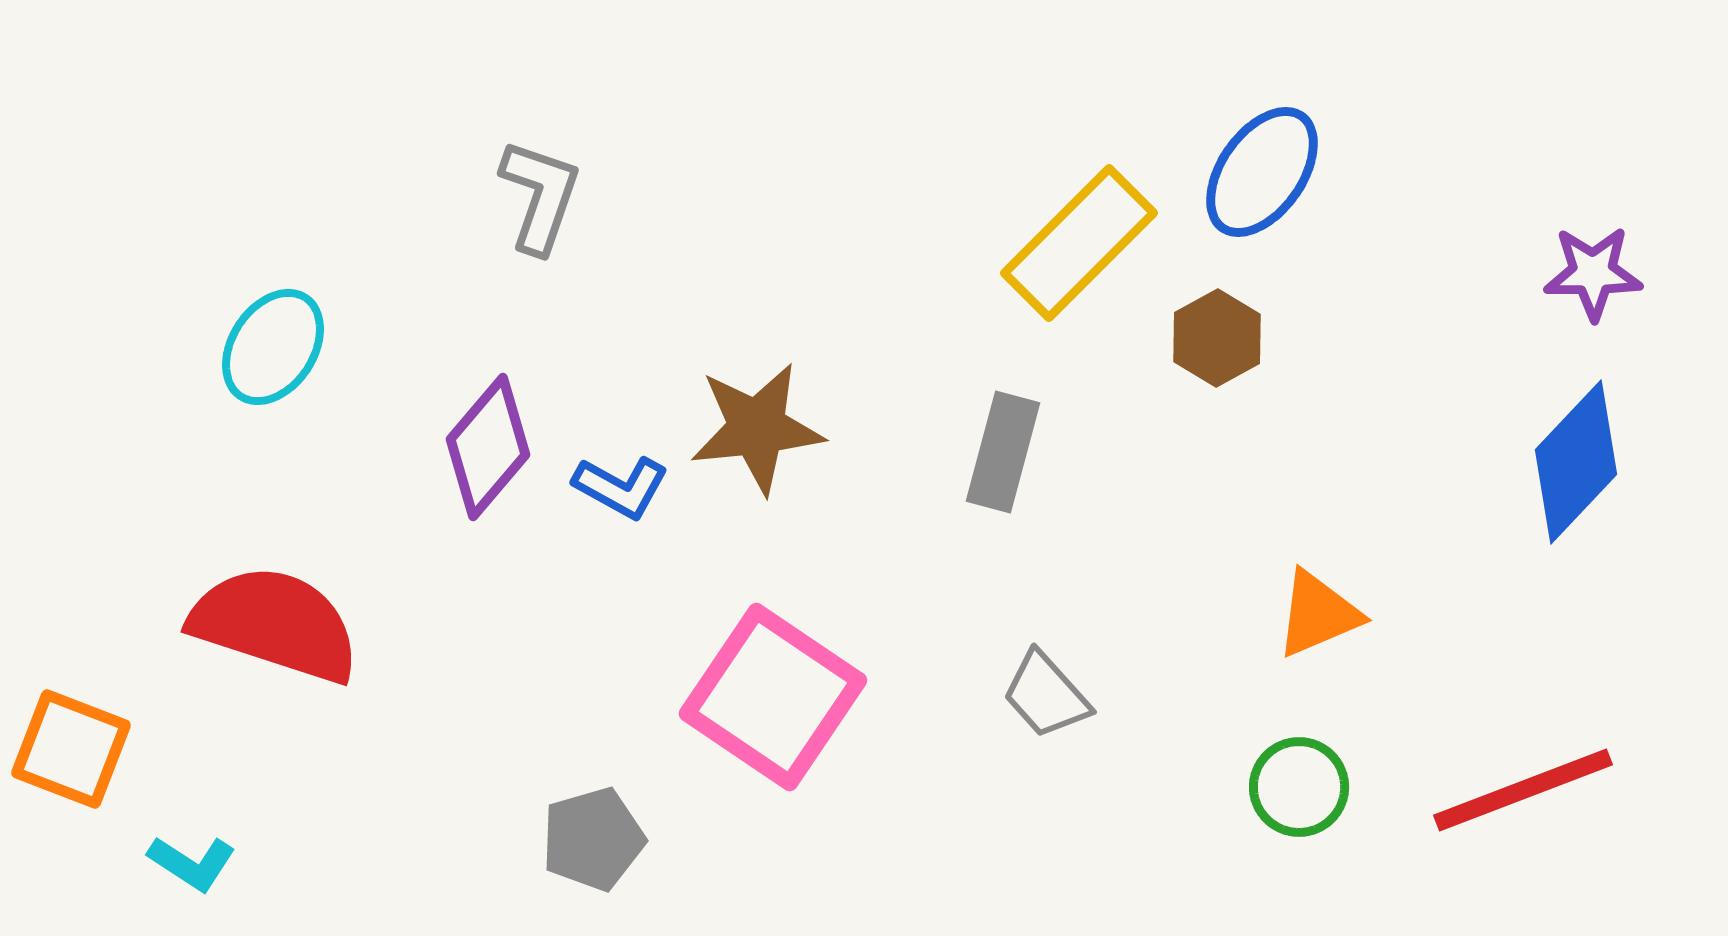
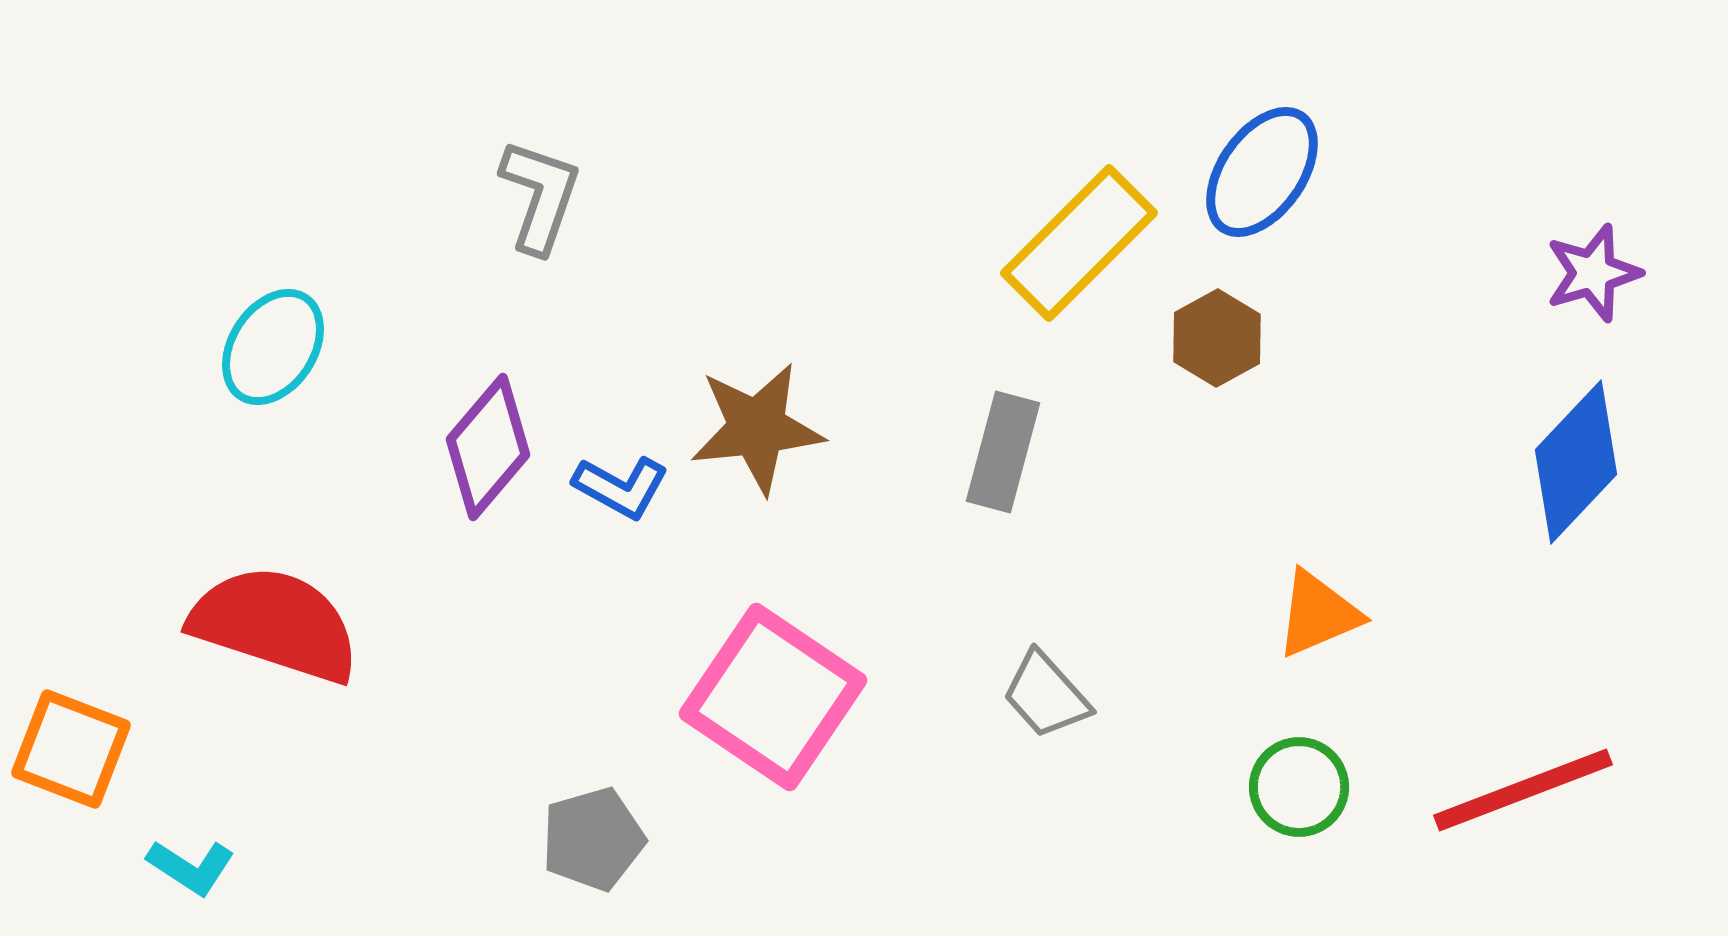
purple star: rotated 16 degrees counterclockwise
cyan L-shape: moved 1 px left, 4 px down
